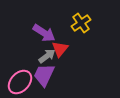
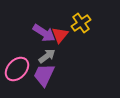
red triangle: moved 14 px up
pink ellipse: moved 3 px left, 13 px up
